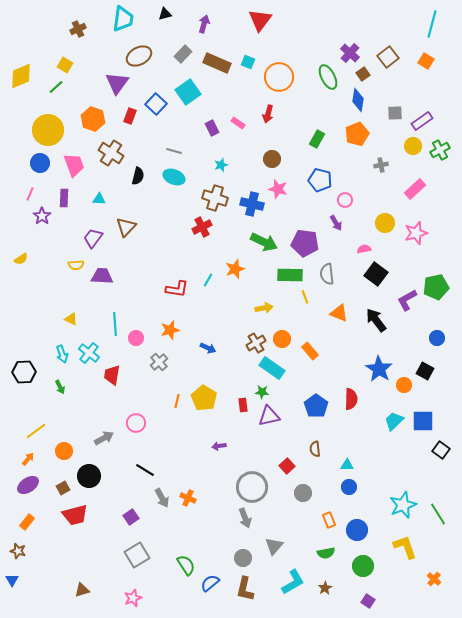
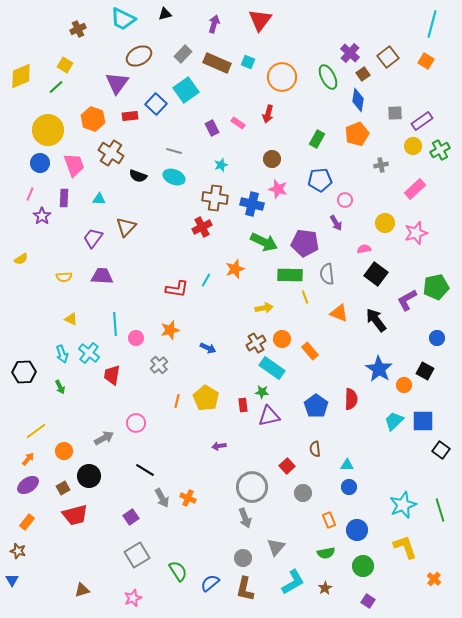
cyan trapezoid at (123, 19): rotated 108 degrees clockwise
purple arrow at (204, 24): moved 10 px right
orange circle at (279, 77): moved 3 px right
cyan square at (188, 92): moved 2 px left, 2 px up
red rectangle at (130, 116): rotated 63 degrees clockwise
black semicircle at (138, 176): rotated 96 degrees clockwise
blue pentagon at (320, 180): rotated 20 degrees counterclockwise
brown cross at (215, 198): rotated 10 degrees counterclockwise
yellow semicircle at (76, 265): moved 12 px left, 12 px down
cyan line at (208, 280): moved 2 px left
gray cross at (159, 362): moved 3 px down
yellow pentagon at (204, 398): moved 2 px right
green line at (438, 514): moved 2 px right, 4 px up; rotated 15 degrees clockwise
gray triangle at (274, 546): moved 2 px right, 1 px down
green semicircle at (186, 565): moved 8 px left, 6 px down
